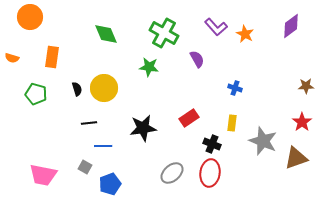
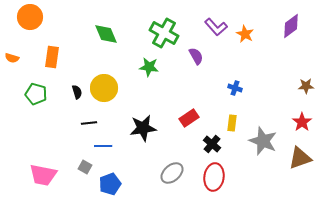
purple semicircle: moved 1 px left, 3 px up
black semicircle: moved 3 px down
black cross: rotated 18 degrees clockwise
brown triangle: moved 4 px right
red ellipse: moved 4 px right, 4 px down
